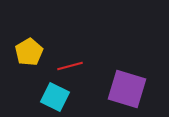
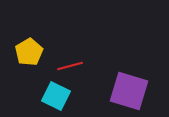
purple square: moved 2 px right, 2 px down
cyan square: moved 1 px right, 1 px up
